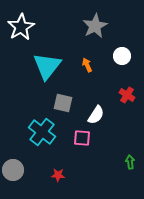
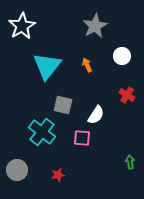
white star: moved 1 px right, 1 px up
gray square: moved 2 px down
gray circle: moved 4 px right
red star: rotated 16 degrees counterclockwise
